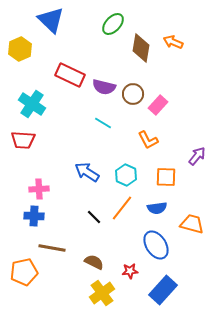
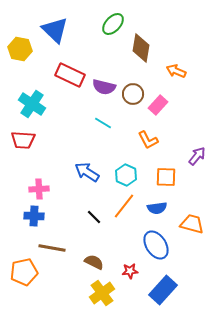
blue triangle: moved 4 px right, 10 px down
orange arrow: moved 3 px right, 29 px down
yellow hexagon: rotated 25 degrees counterclockwise
orange line: moved 2 px right, 2 px up
